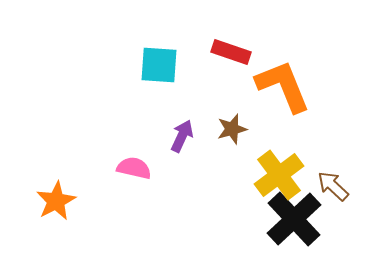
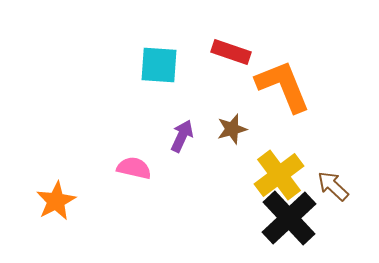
black cross: moved 5 px left, 1 px up
